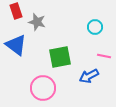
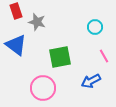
pink line: rotated 48 degrees clockwise
blue arrow: moved 2 px right, 5 px down
